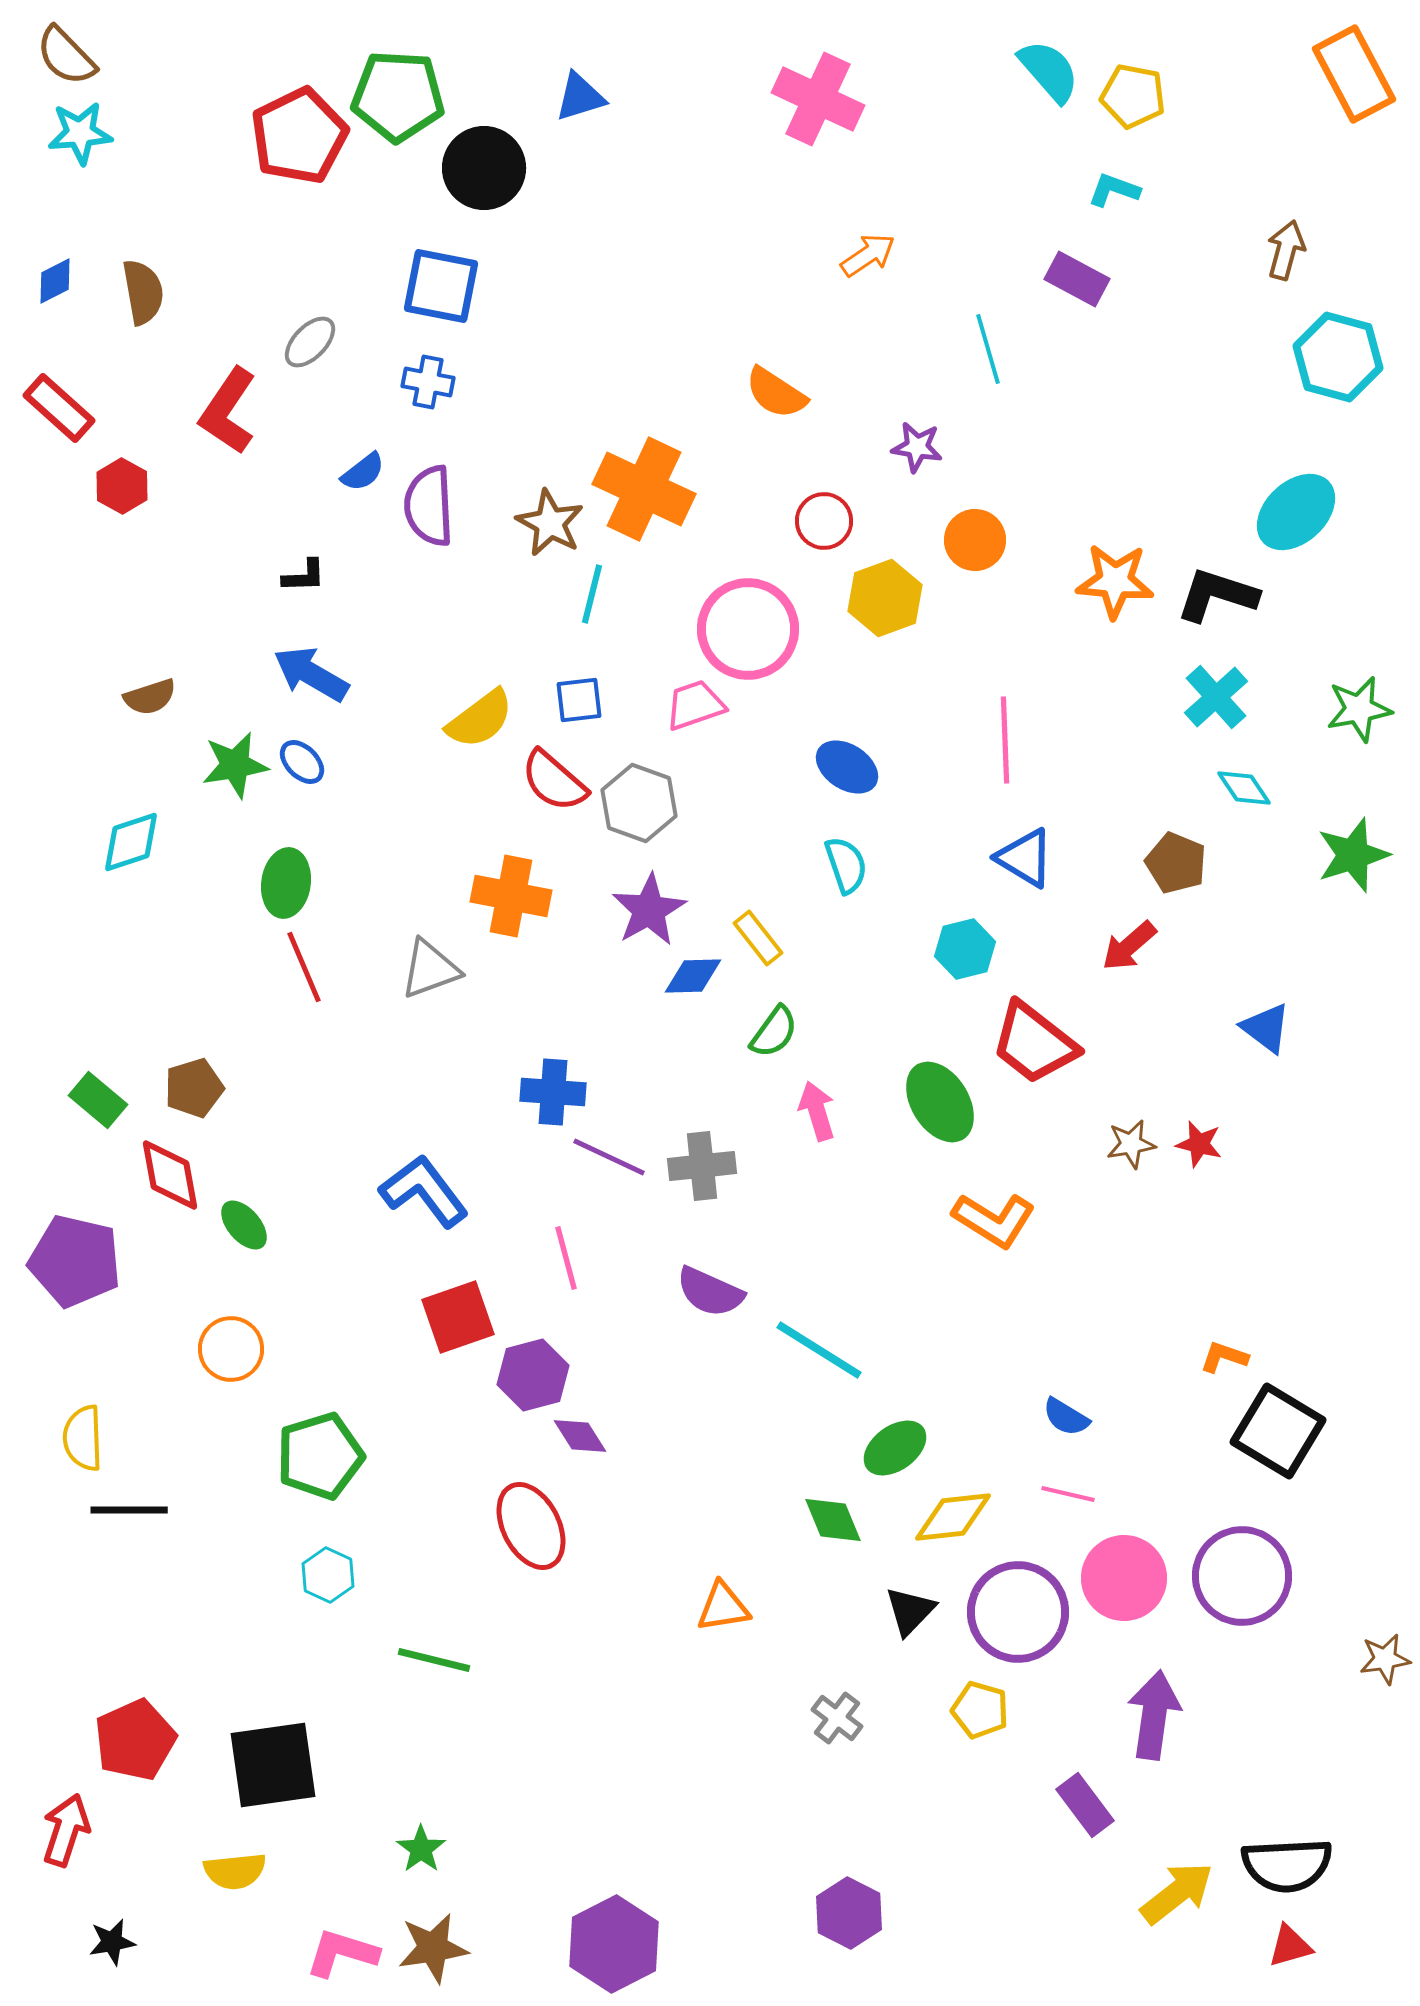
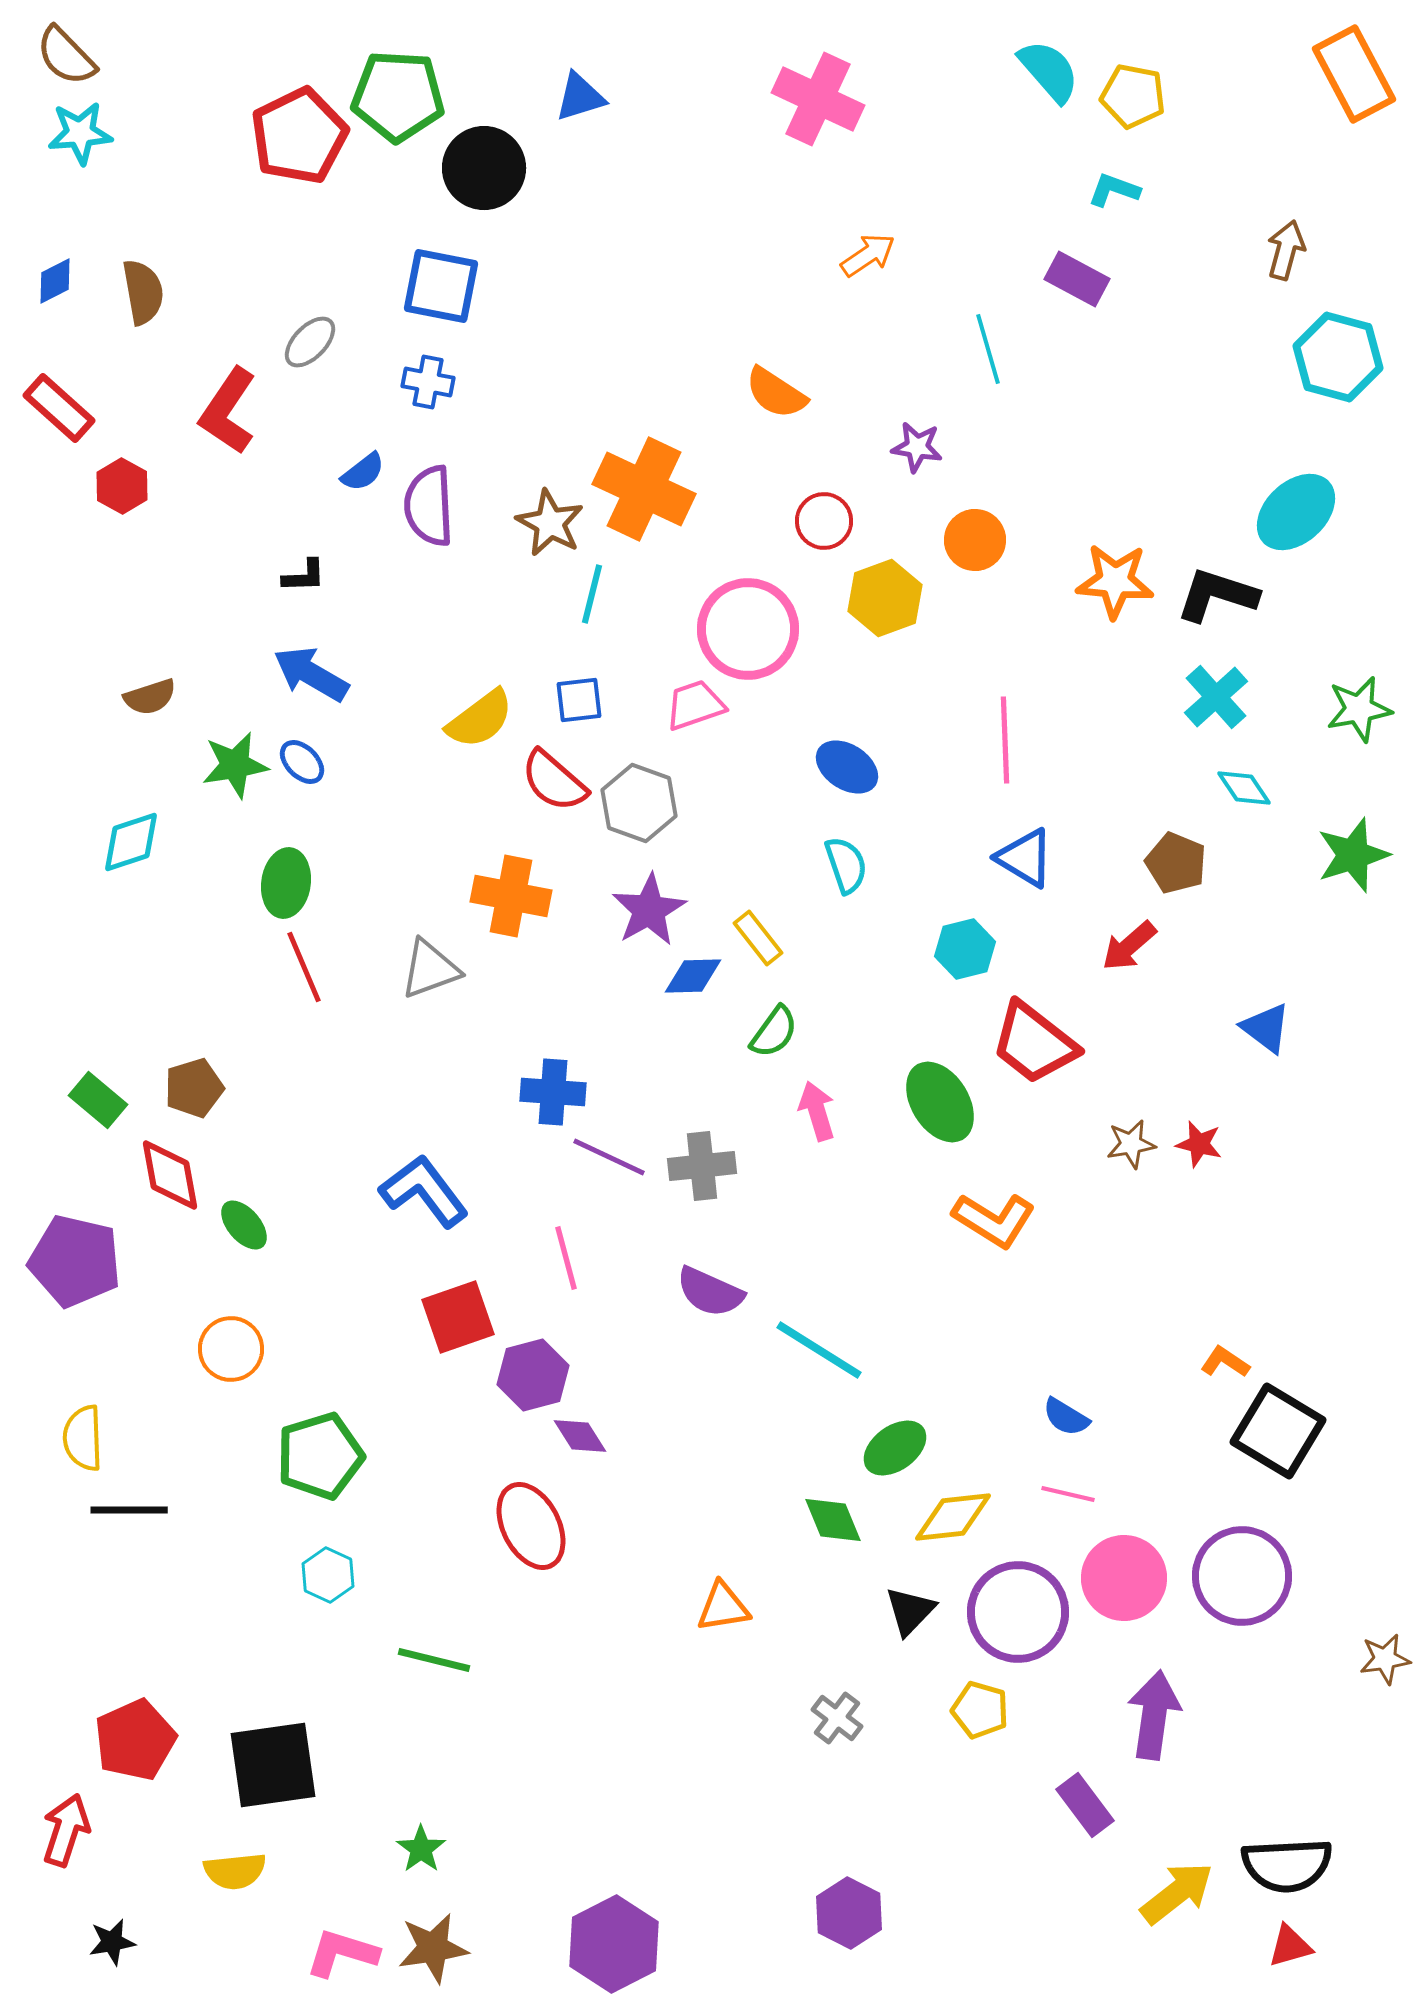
orange L-shape at (1224, 1357): moved 1 px right, 5 px down; rotated 15 degrees clockwise
